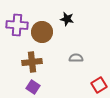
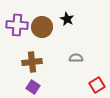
black star: rotated 16 degrees clockwise
brown circle: moved 5 px up
red square: moved 2 px left
